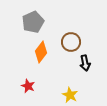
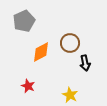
gray pentagon: moved 9 px left, 1 px up
brown circle: moved 1 px left, 1 px down
orange diamond: rotated 25 degrees clockwise
